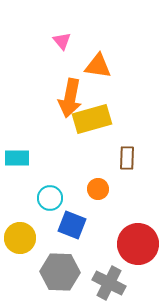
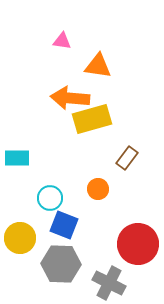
pink triangle: rotated 42 degrees counterclockwise
orange arrow: rotated 84 degrees clockwise
brown rectangle: rotated 35 degrees clockwise
blue square: moved 8 px left
gray hexagon: moved 1 px right, 8 px up
